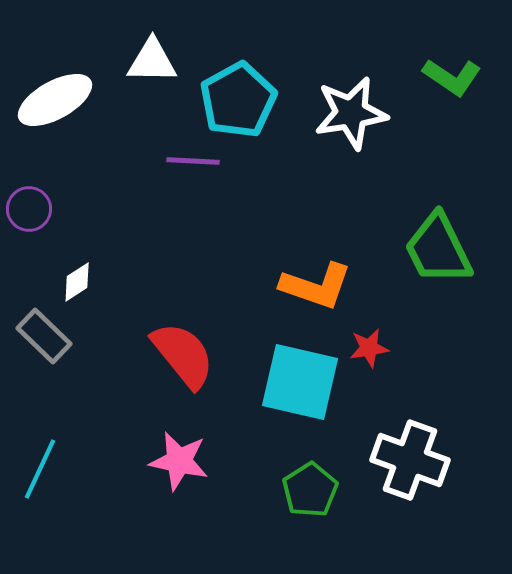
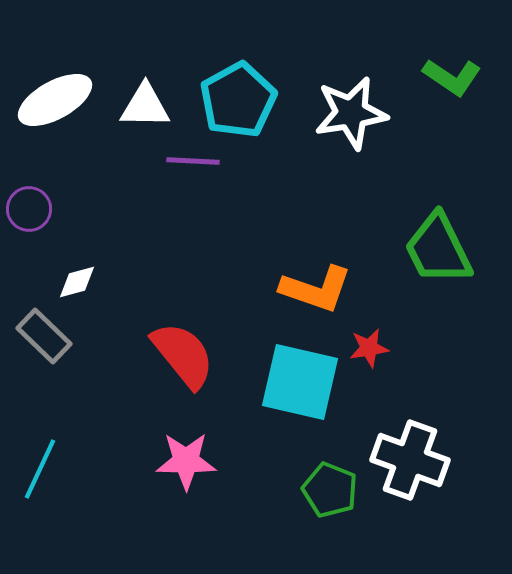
white triangle: moved 7 px left, 45 px down
white diamond: rotated 18 degrees clockwise
orange L-shape: moved 3 px down
pink star: moved 7 px right; rotated 12 degrees counterclockwise
green pentagon: moved 20 px right; rotated 18 degrees counterclockwise
